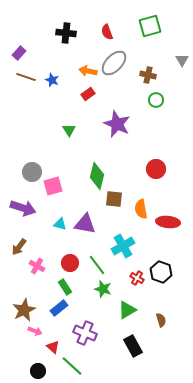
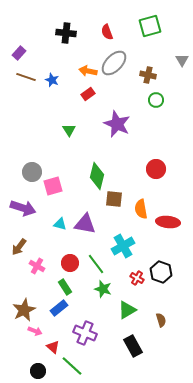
green line at (97, 265): moved 1 px left, 1 px up
